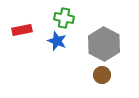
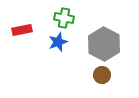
blue star: moved 1 px right, 1 px down; rotated 30 degrees clockwise
